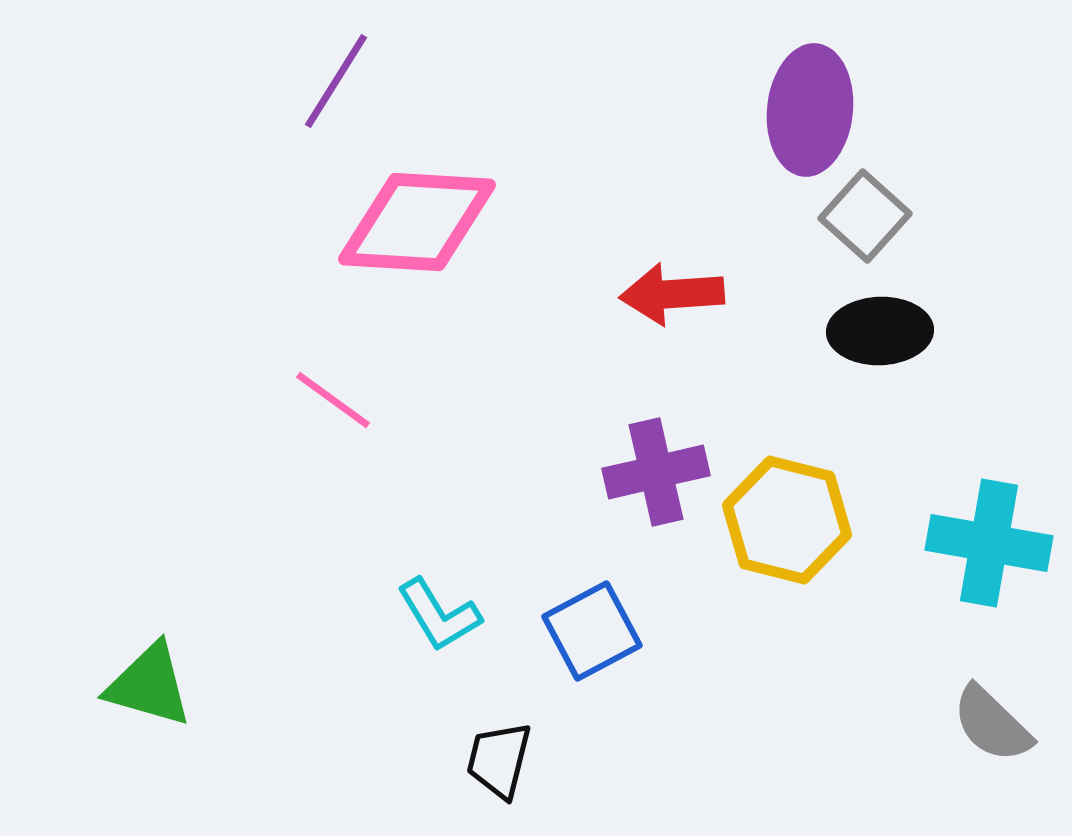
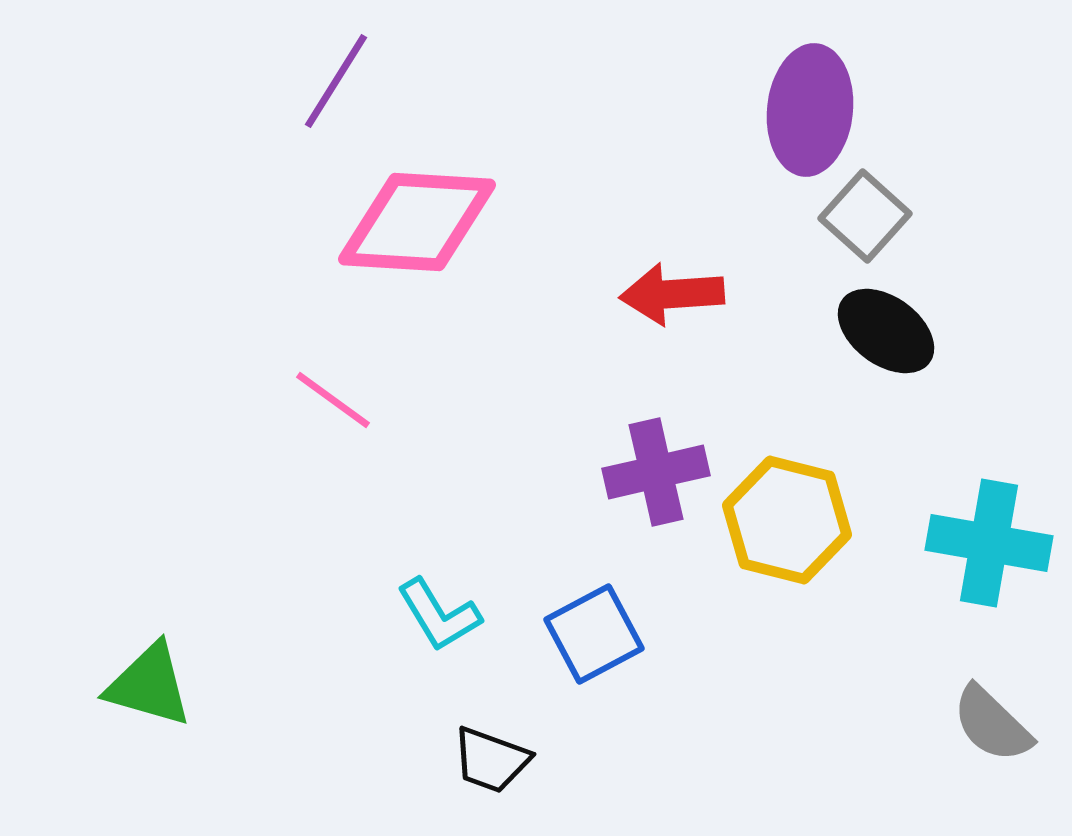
black ellipse: moved 6 px right; rotated 38 degrees clockwise
blue square: moved 2 px right, 3 px down
black trapezoid: moved 8 px left; rotated 84 degrees counterclockwise
